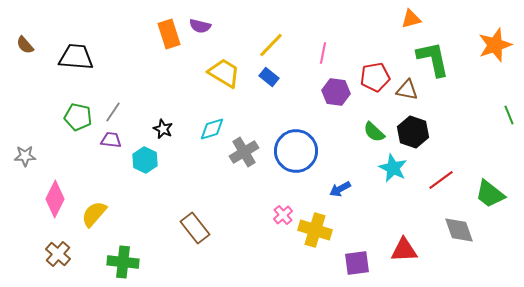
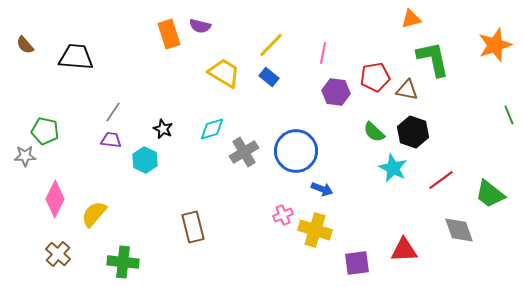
green pentagon: moved 33 px left, 14 px down
blue arrow: moved 18 px left; rotated 130 degrees counterclockwise
pink cross: rotated 18 degrees clockwise
brown rectangle: moved 2 px left, 1 px up; rotated 24 degrees clockwise
